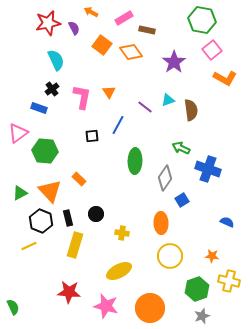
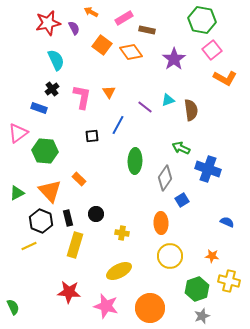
purple star at (174, 62): moved 3 px up
green triangle at (20, 193): moved 3 px left
